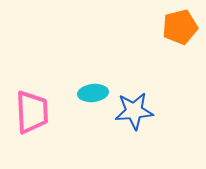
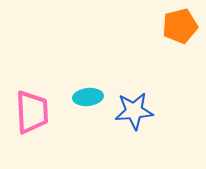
orange pentagon: moved 1 px up
cyan ellipse: moved 5 px left, 4 px down
